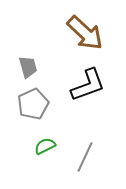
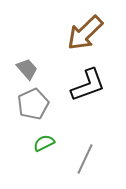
brown arrow: rotated 93 degrees clockwise
gray trapezoid: moved 1 px left, 2 px down; rotated 25 degrees counterclockwise
green semicircle: moved 1 px left, 3 px up
gray line: moved 2 px down
